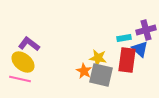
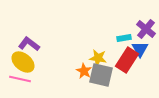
purple cross: moved 1 px up; rotated 36 degrees counterclockwise
blue triangle: rotated 18 degrees clockwise
red rectangle: rotated 25 degrees clockwise
